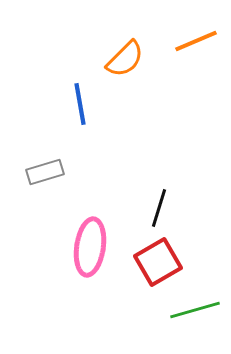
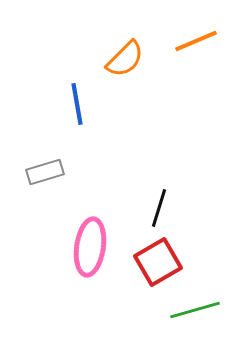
blue line: moved 3 px left
